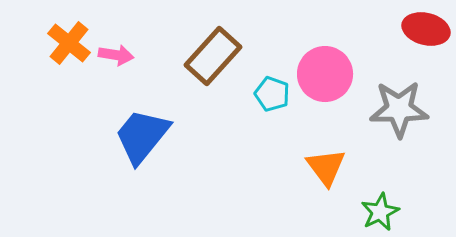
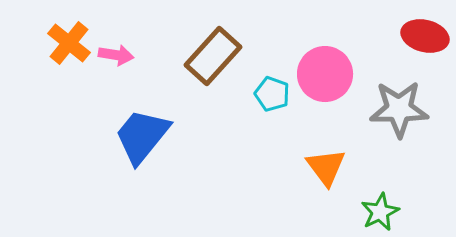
red ellipse: moved 1 px left, 7 px down
